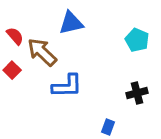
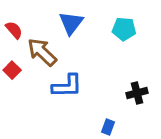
blue triangle: rotated 40 degrees counterclockwise
red semicircle: moved 1 px left, 6 px up
cyan pentagon: moved 13 px left, 11 px up; rotated 20 degrees counterclockwise
